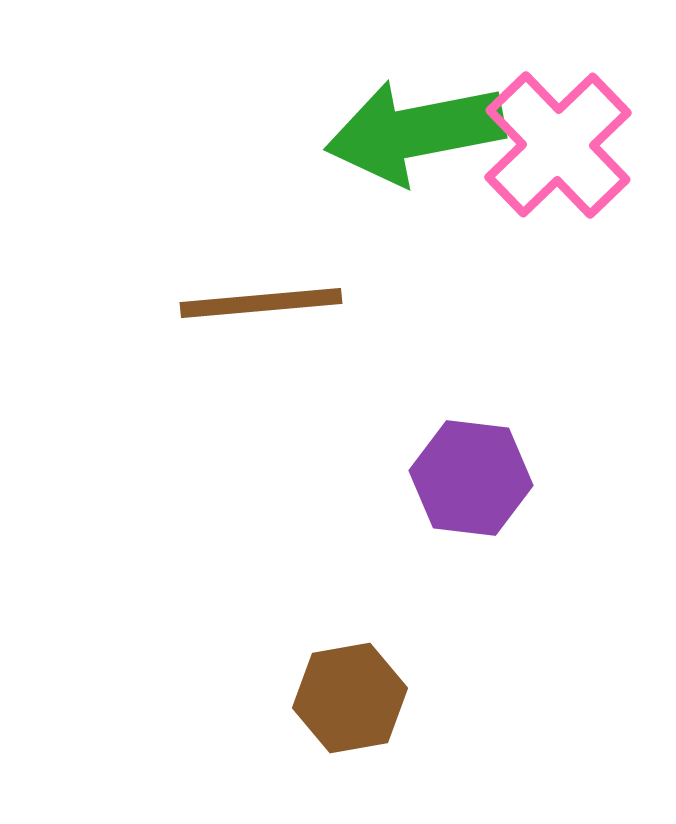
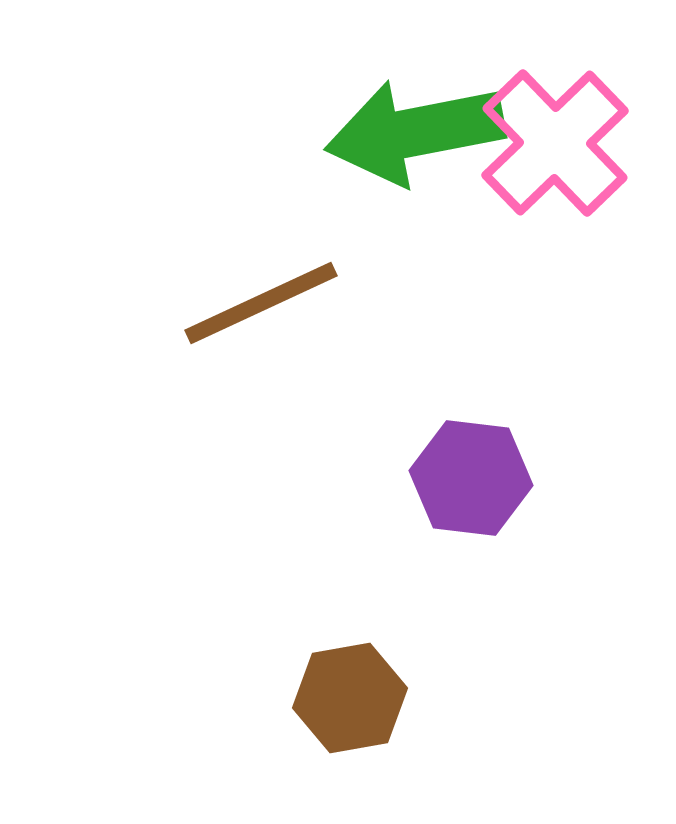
pink cross: moved 3 px left, 2 px up
brown line: rotated 20 degrees counterclockwise
